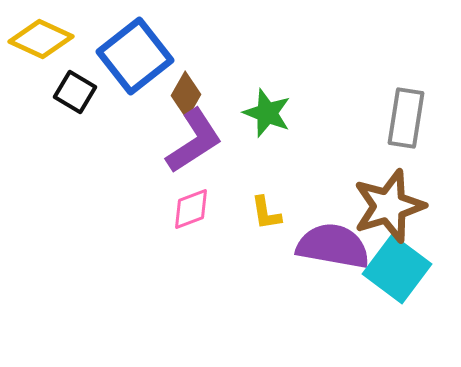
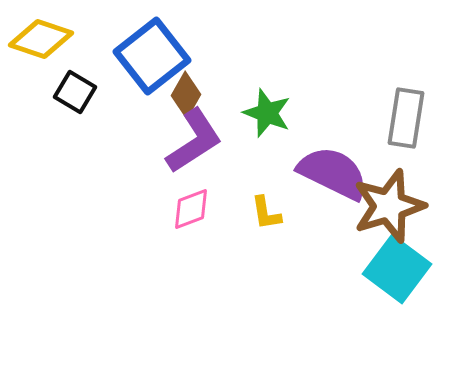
yellow diamond: rotated 6 degrees counterclockwise
blue square: moved 17 px right
purple semicircle: moved 73 px up; rotated 16 degrees clockwise
